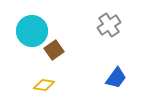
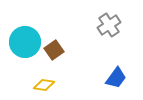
cyan circle: moved 7 px left, 11 px down
